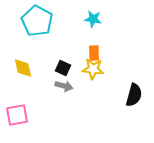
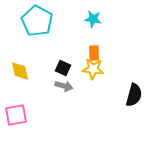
yellow diamond: moved 3 px left, 3 px down
pink square: moved 1 px left
